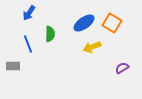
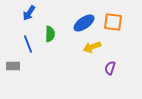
orange square: moved 1 px right, 1 px up; rotated 24 degrees counterclockwise
purple semicircle: moved 12 px left; rotated 40 degrees counterclockwise
